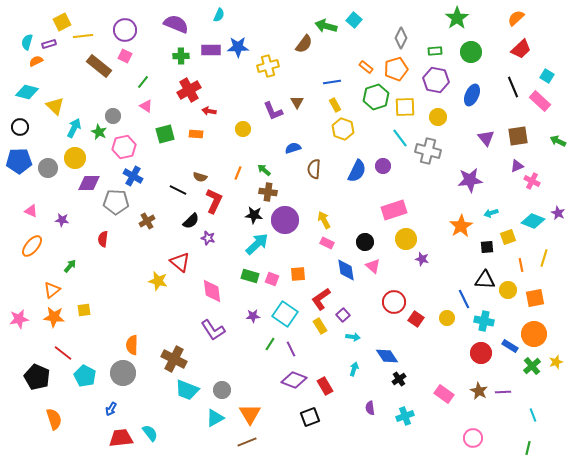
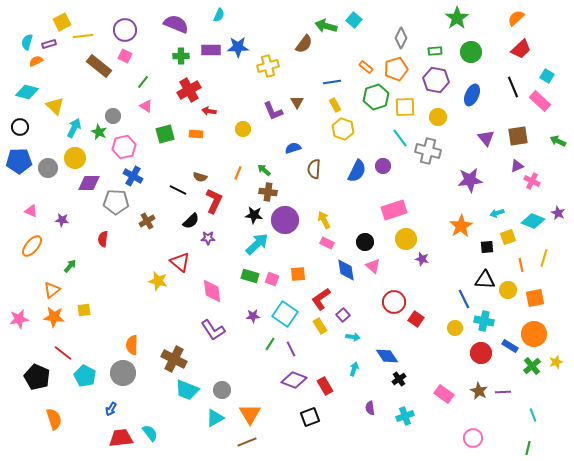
cyan arrow at (491, 213): moved 6 px right
purple star at (208, 238): rotated 16 degrees counterclockwise
yellow circle at (447, 318): moved 8 px right, 10 px down
